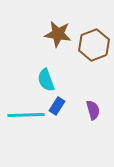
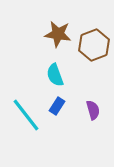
cyan semicircle: moved 9 px right, 5 px up
cyan line: rotated 54 degrees clockwise
